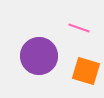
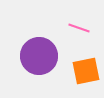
orange square: rotated 28 degrees counterclockwise
